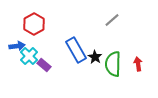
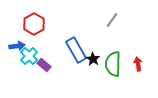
gray line: rotated 14 degrees counterclockwise
black star: moved 2 px left, 2 px down
